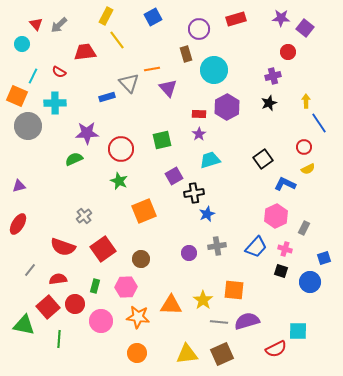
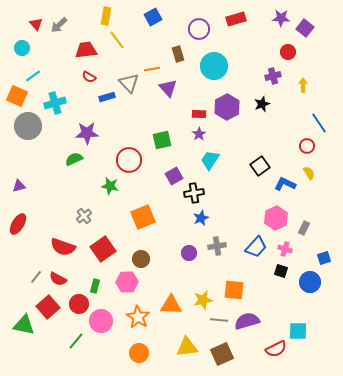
yellow rectangle at (106, 16): rotated 18 degrees counterclockwise
cyan circle at (22, 44): moved 4 px down
red trapezoid at (85, 52): moved 1 px right, 2 px up
brown rectangle at (186, 54): moved 8 px left
cyan circle at (214, 70): moved 4 px up
red semicircle at (59, 72): moved 30 px right, 5 px down
cyan line at (33, 76): rotated 28 degrees clockwise
yellow arrow at (306, 101): moved 3 px left, 16 px up
cyan cross at (55, 103): rotated 15 degrees counterclockwise
black star at (269, 103): moved 7 px left, 1 px down
red circle at (304, 147): moved 3 px right, 1 px up
red circle at (121, 149): moved 8 px right, 11 px down
black square at (263, 159): moved 3 px left, 7 px down
cyan trapezoid at (210, 160): rotated 40 degrees counterclockwise
yellow semicircle at (308, 169): moved 1 px right, 4 px down; rotated 96 degrees counterclockwise
green star at (119, 181): moved 9 px left, 5 px down; rotated 12 degrees counterclockwise
orange square at (144, 211): moved 1 px left, 6 px down
blue star at (207, 214): moved 6 px left, 4 px down
pink hexagon at (276, 216): moved 2 px down
gray line at (30, 270): moved 6 px right, 7 px down
red semicircle at (58, 279): rotated 144 degrees counterclockwise
pink hexagon at (126, 287): moved 1 px right, 5 px up
yellow star at (203, 300): rotated 24 degrees clockwise
red circle at (75, 304): moved 4 px right
orange star at (138, 317): rotated 25 degrees clockwise
gray line at (219, 322): moved 2 px up
green line at (59, 339): moved 17 px right, 2 px down; rotated 36 degrees clockwise
orange circle at (137, 353): moved 2 px right
yellow triangle at (187, 354): moved 7 px up
